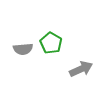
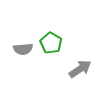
gray arrow: moved 1 px left; rotated 10 degrees counterclockwise
